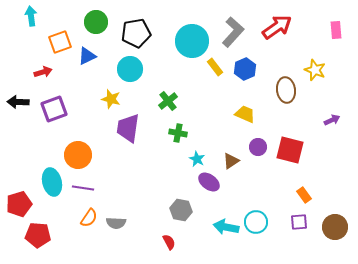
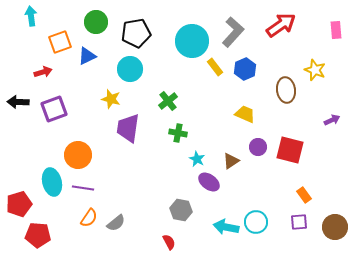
red arrow at (277, 27): moved 4 px right, 2 px up
gray semicircle at (116, 223): rotated 42 degrees counterclockwise
